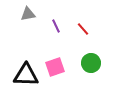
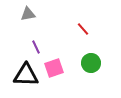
purple line: moved 20 px left, 21 px down
pink square: moved 1 px left, 1 px down
